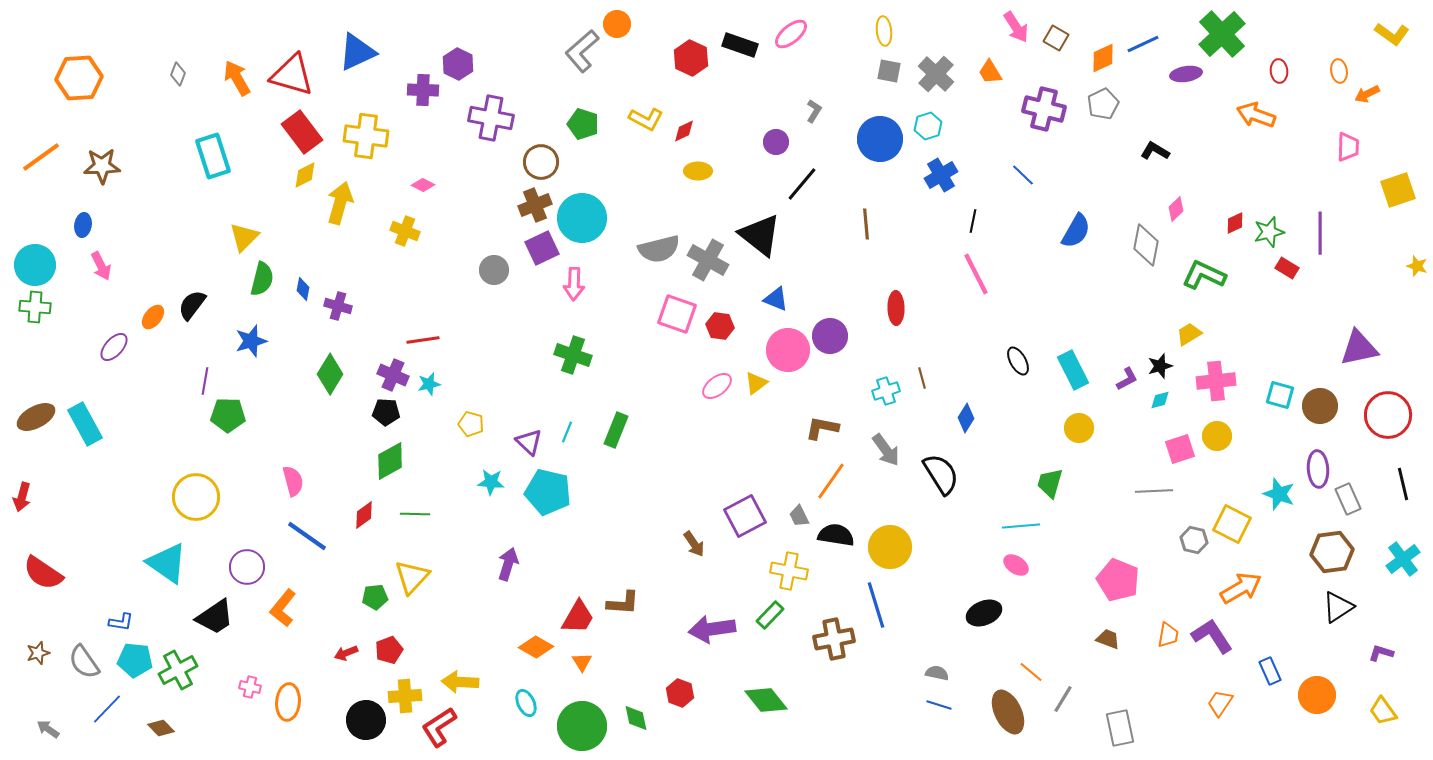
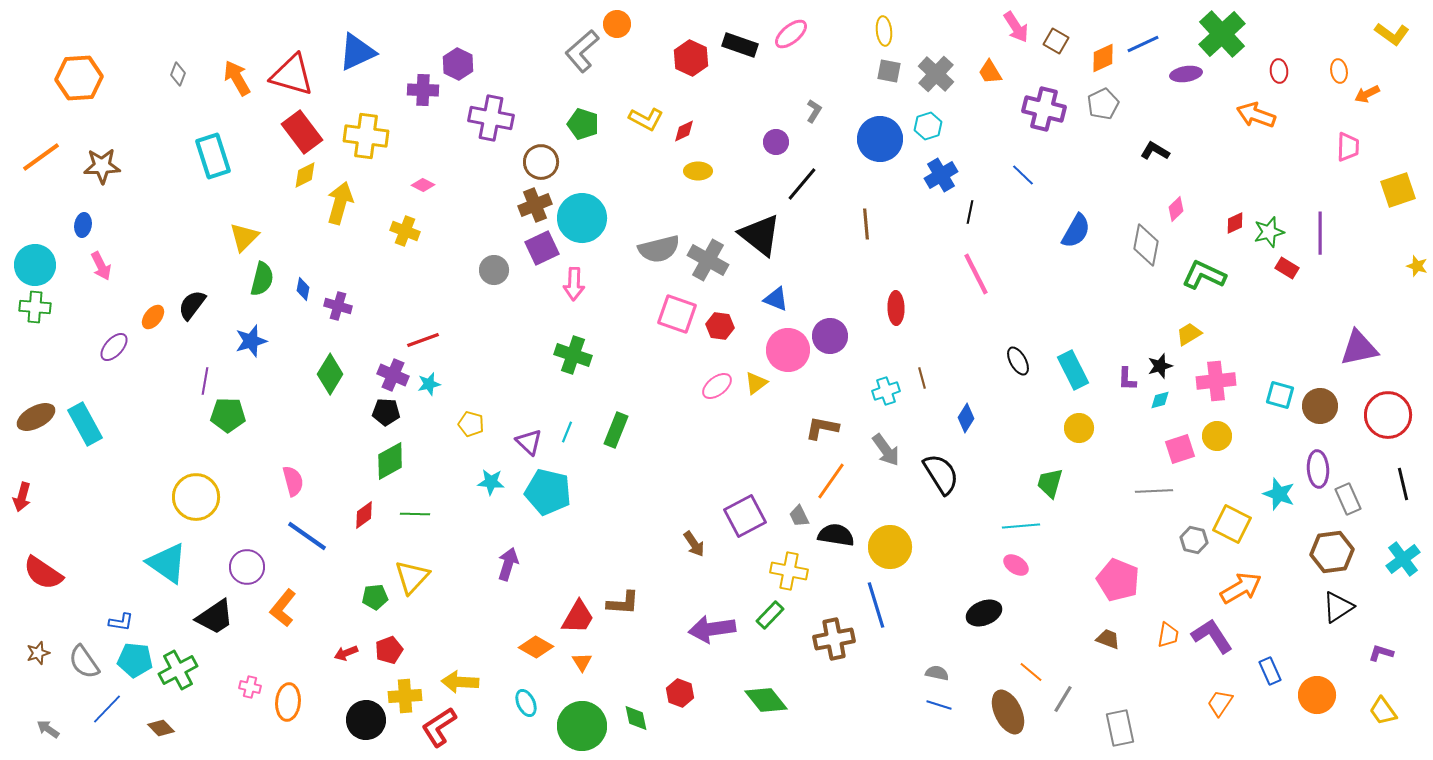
brown square at (1056, 38): moved 3 px down
black line at (973, 221): moved 3 px left, 9 px up
red line at (423, 340): rotated 12 degrees counterclockwise
purple L-shape at (1127, 379): rotated 120 degrees clockwise
